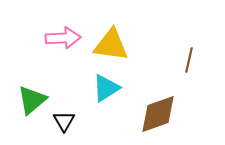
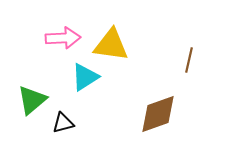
cyan triangle: moved 21 px left, 11 px up
black triangle: moved 1 px left, 2 px down; rotated 45 degrees clockwise
